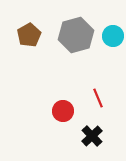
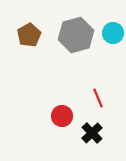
cyan circle: moved 3 px up
red circle: moved 1 px left, 5 px down
black cross: moved 3 px up
